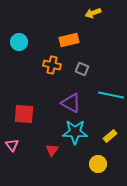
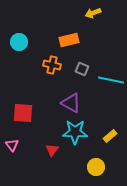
cyan line: moved 15 px up
red square: moved 1 px left, 1 px up
yellow circle: moved 2 px left, 3 px down
